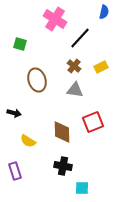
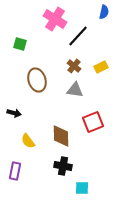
black line: moved 2 px left, 2 px up
brown diamond: moved 1 px left, 4 px down
yellow semicircle: rotated 21 degrees clockwise
purple rectangle: rotated 30 degrees clockwise
